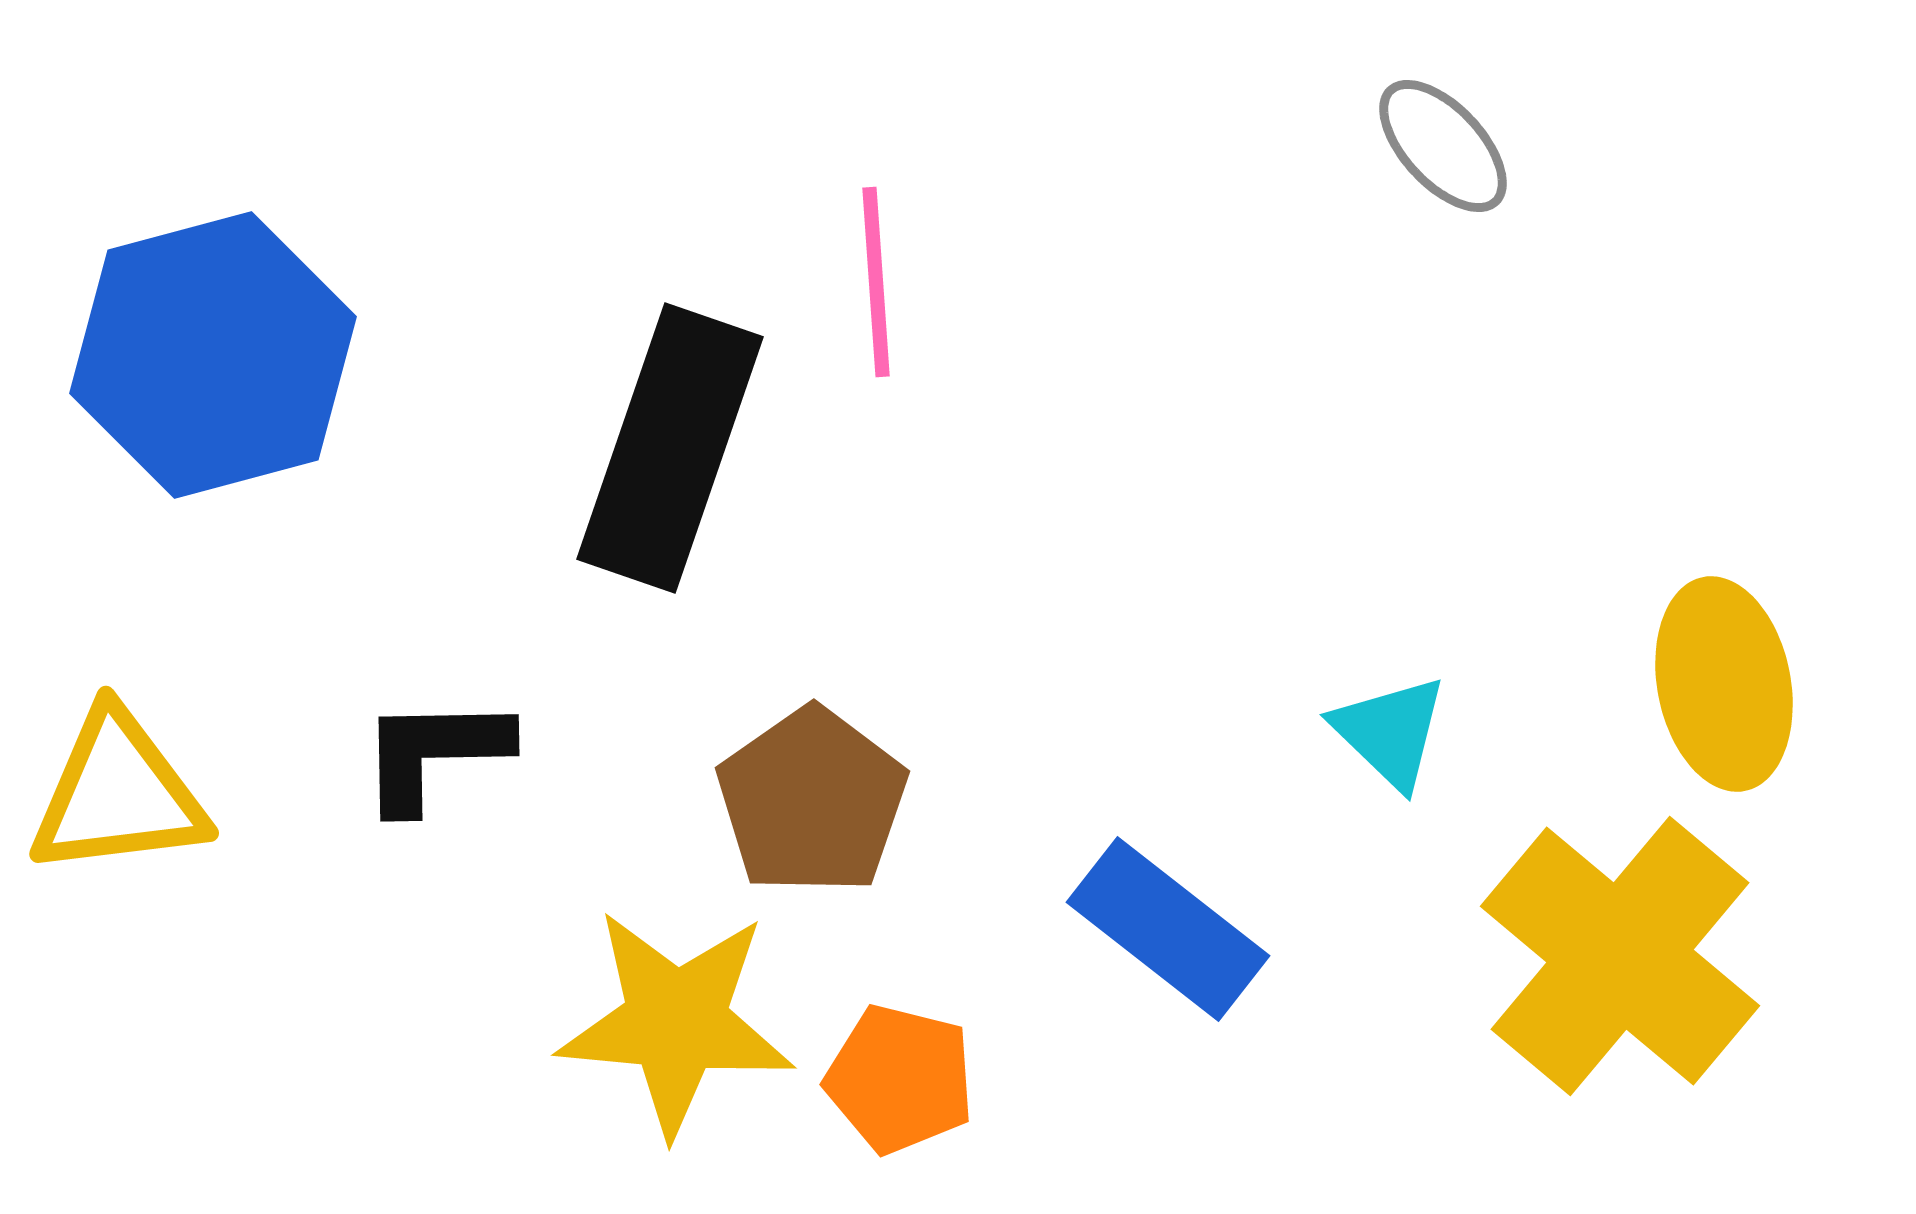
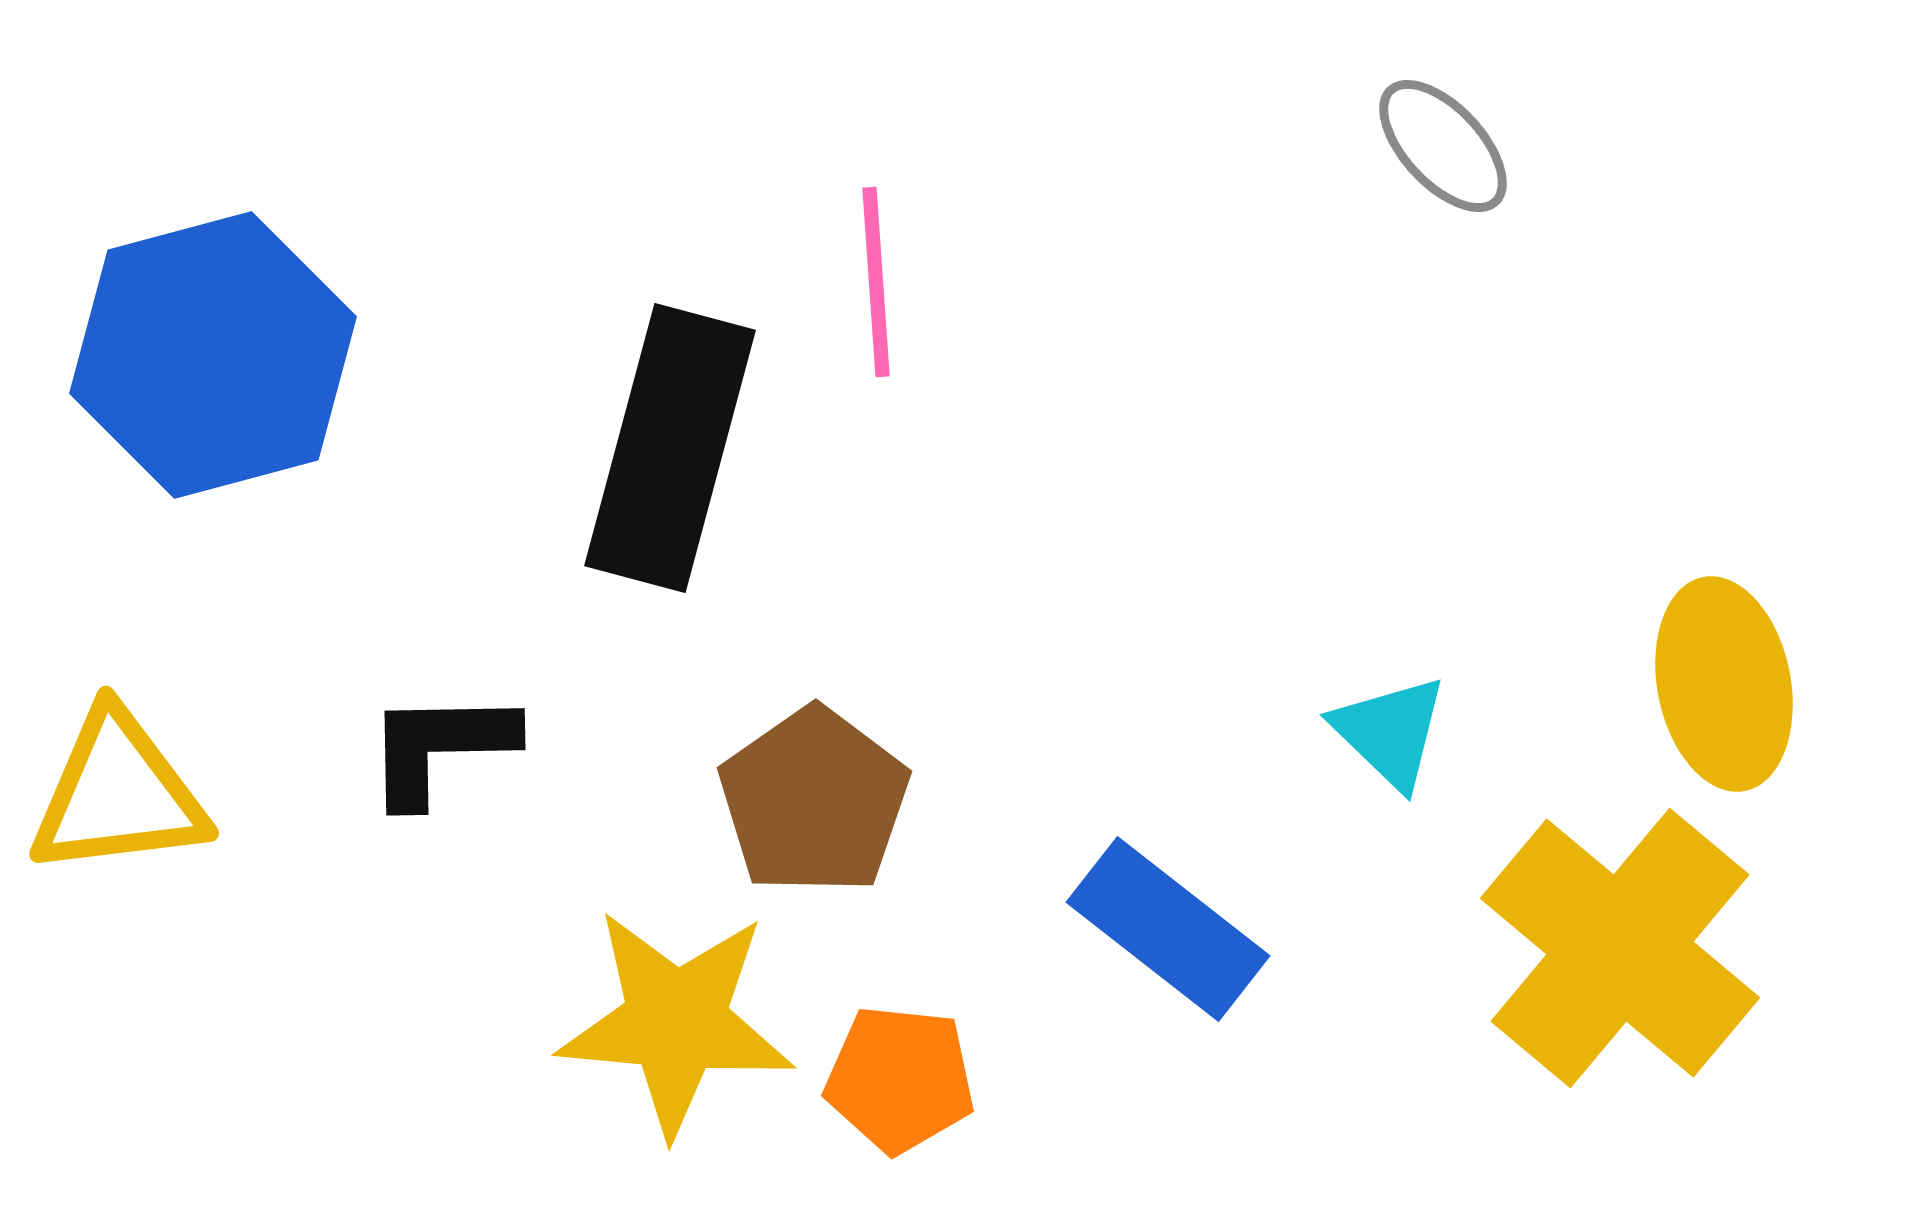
black rectangle: rotated 4 degrees counterclockwise
black L-shape: moved 6 px right, 6 px up
brown pentagon: moved 2 px right
yellow cross: moved 8 px up
orange pentagon: rotated 8 degrees counterclockwise
